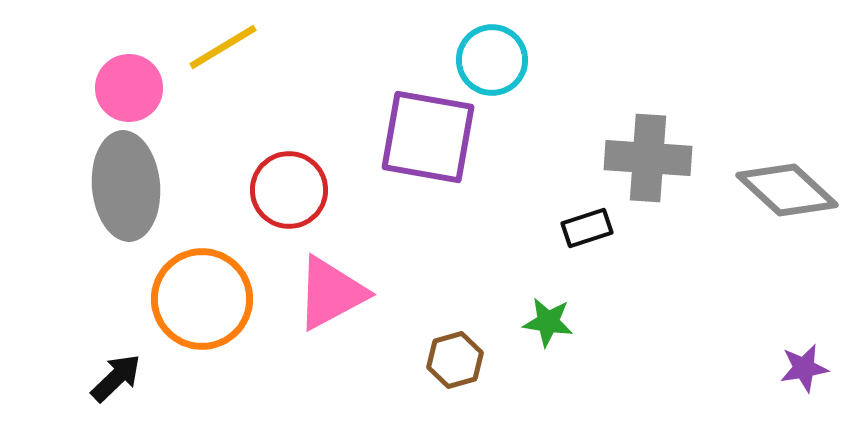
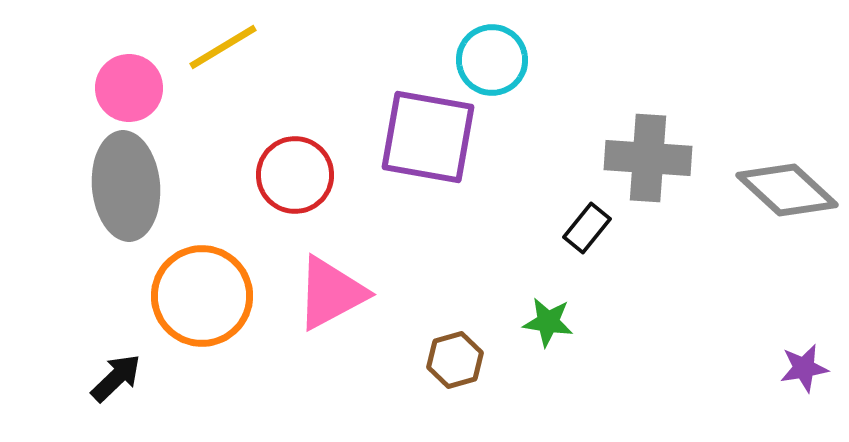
red circle: moved 6 px right, 15 px up
black rectangle: rotated 33 degrees counterclockwise
orange circle: moved 3 px up
